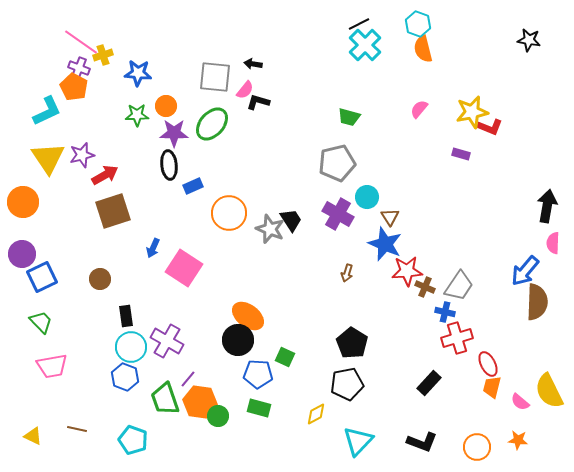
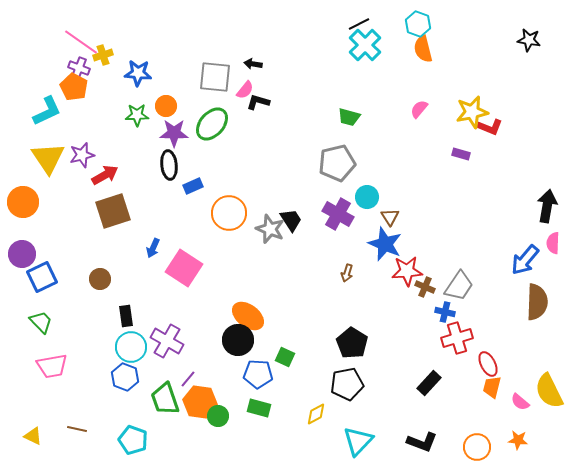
blue arrow at (525, 271): moved 11 px up
